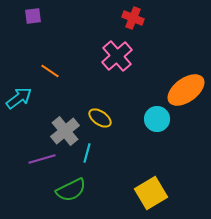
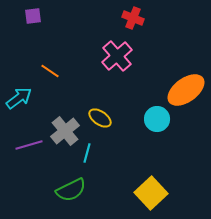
purple line: moved 13 px left, 14 px up
yellow square: rotated 12 degrees counterclockwise
